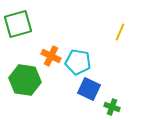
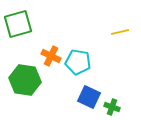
yellow line: rotated 54 degrees clockwise
blue square: moved 8 px down
